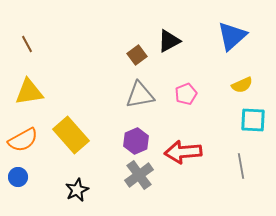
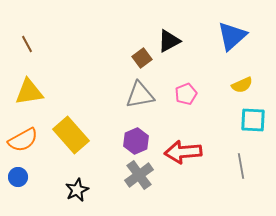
brown square: moved 5 px right, 3 px down
